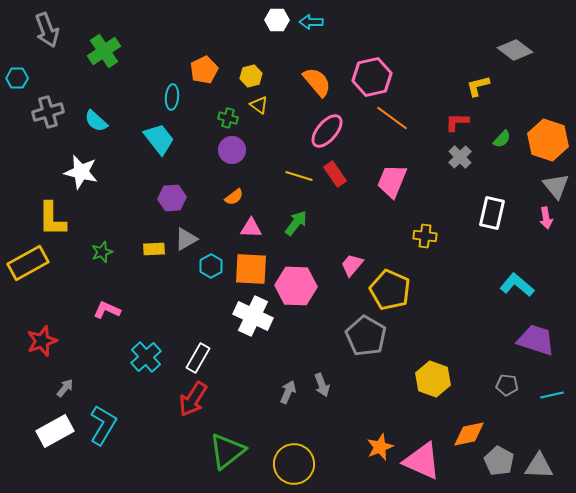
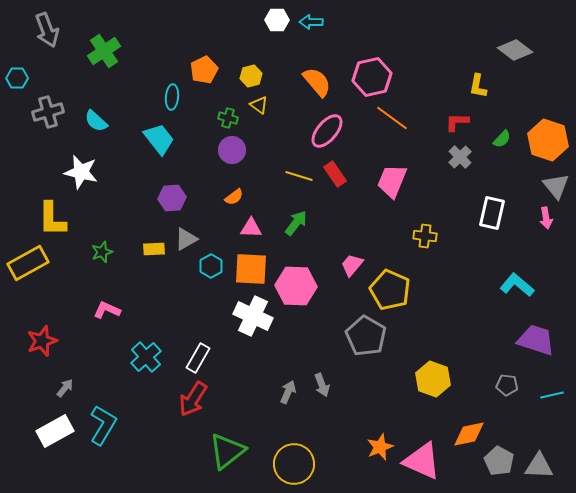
yellow L-shape at (478, 86): rotated 65 degrees counterclockwise
